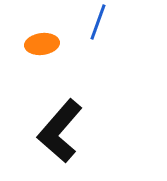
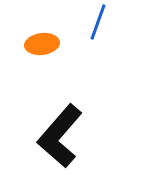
black L-shape: moved 5 px down
